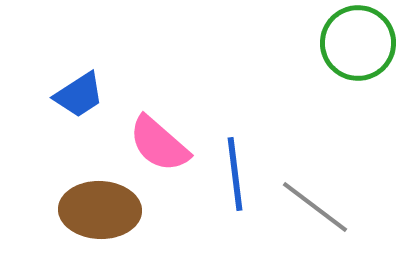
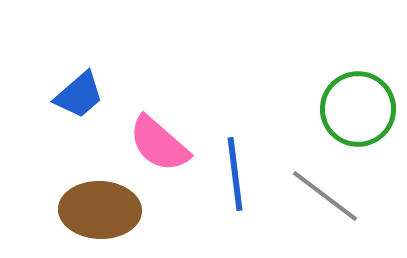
green circle: moved 66 px down
blue trapezoid: rotated 8 degrees counterclockwise
gray line: moved 10 px right, 11 px up
